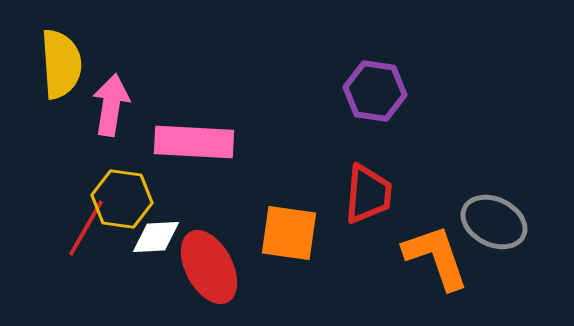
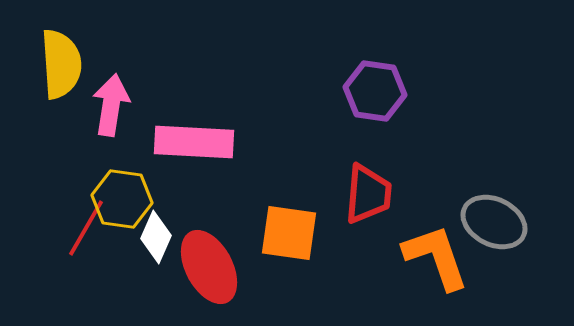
white diamond: rotated 63 degrees counterclockwise
